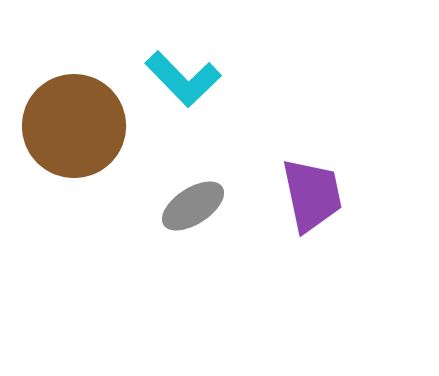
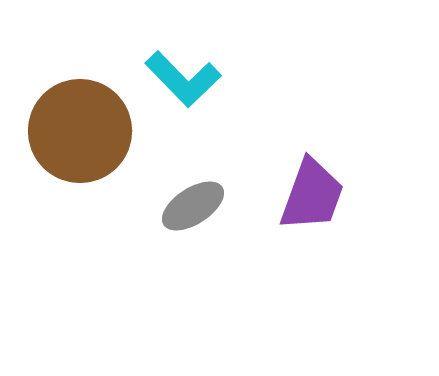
brown circle: moved 6 px right, 5 px down
purple trapezoid: rotated 32 degrees clockwise
